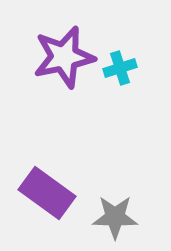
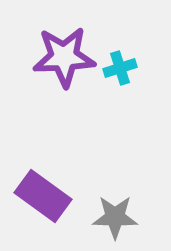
purple star: rotated 10 degrees clockwise
purple rectangle: moved 4 px left, 3 px down
